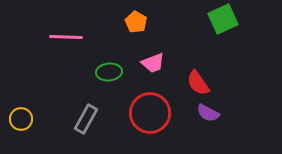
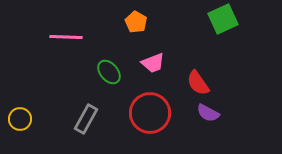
green ellipse: rotated 55 degrees clockwise
yellow circle: moved 1 px left
